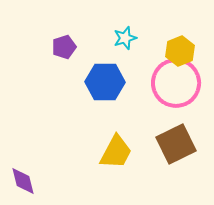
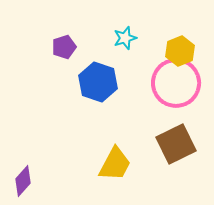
blue hexagon: moved 7 px left; rotated 18 degrees clockwise
yellow trapezoid: moved 1 px left, 12 px down
purple diamond: rotated 56 degrees clockwise
